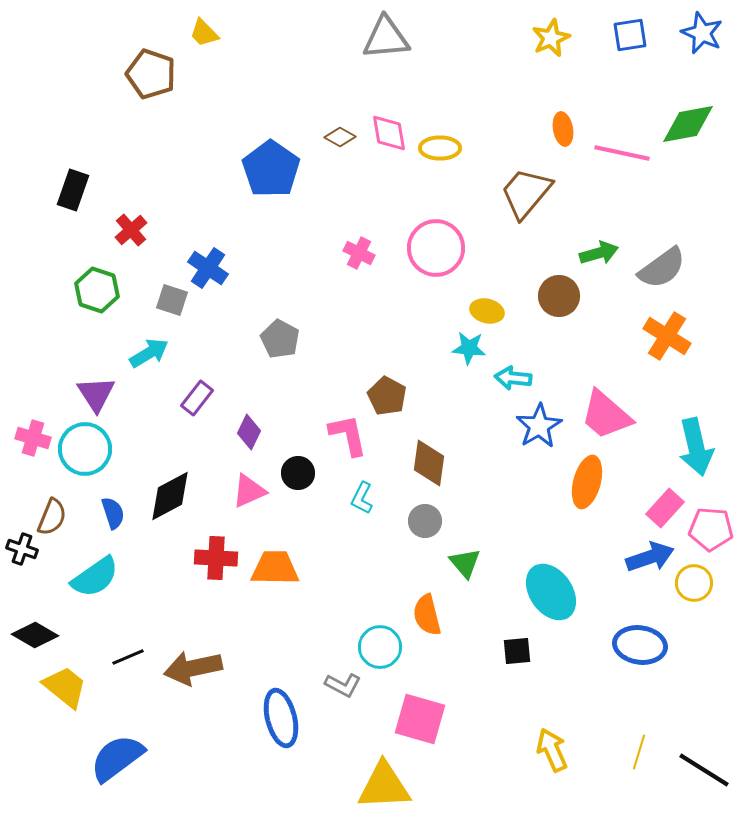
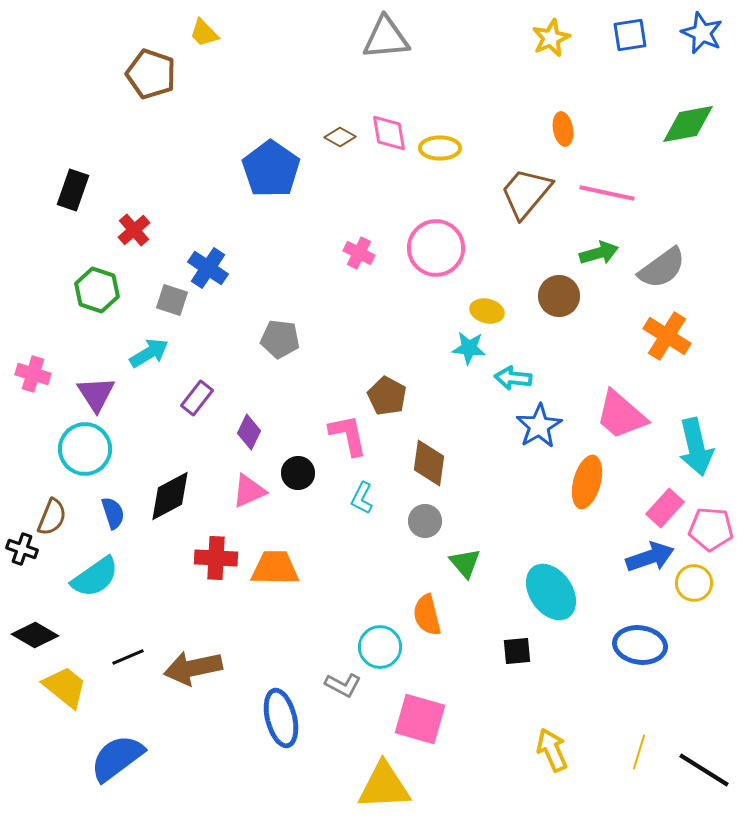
pink line at (622, 153): moved 15 px left, 40 px down
red cross at (131, 230): moved 3 px right
gray pentagon at (280, 339): rotated 21 degrees counterclockwise
pink trapezoid at (606, 415): moved 15 px right
pink cross at (33, 438): moved 64 px up
